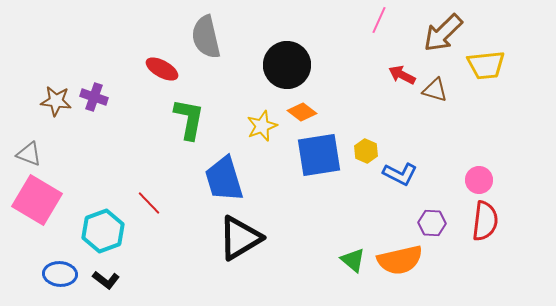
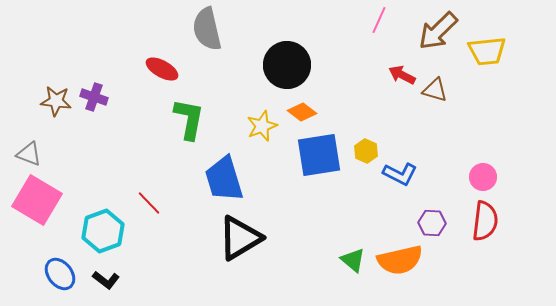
brown arrow: moved 5 px left, 2 px up
gray semicircle: moved 1 px right, 8 px up
yellow trapezoid: moved 1 px right, 14 px up
pink circle: moved 4 px right, 3 px up
blue ellipse: rotated 48 degrees clockwise
